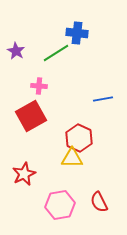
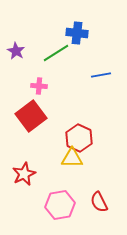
blue line: moved 2 px left, 24 px up
red square: rotated 8 degrees counterclockwise
